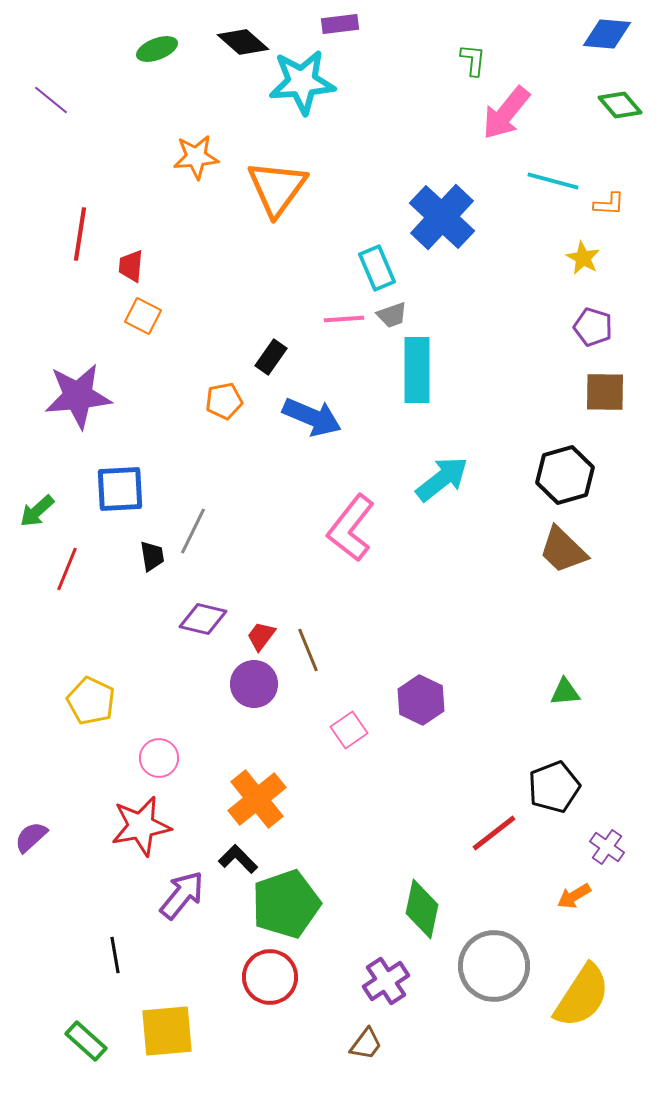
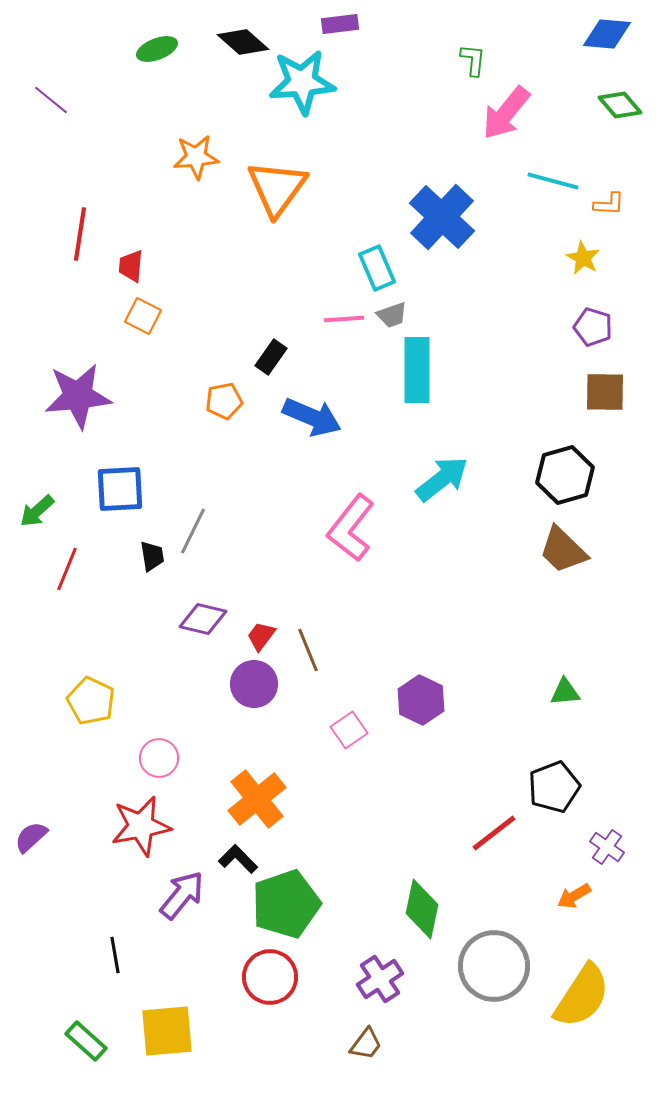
purple cross at (386, 981): moved 6 px left, 2 px up
